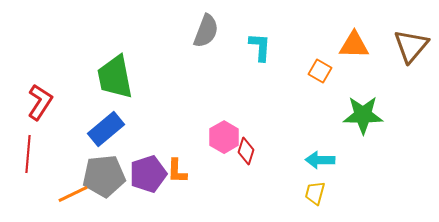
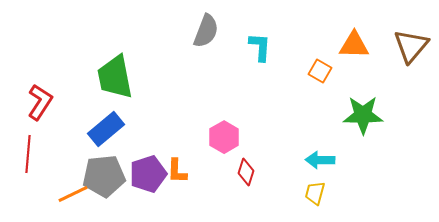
red diamond: moved 21 px down
